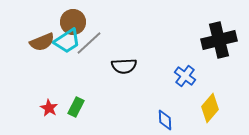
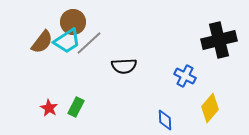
brown semicircle: rotated 30 degrees counterclockwise
blue cross: rotated 10 degrees counterclockwise
